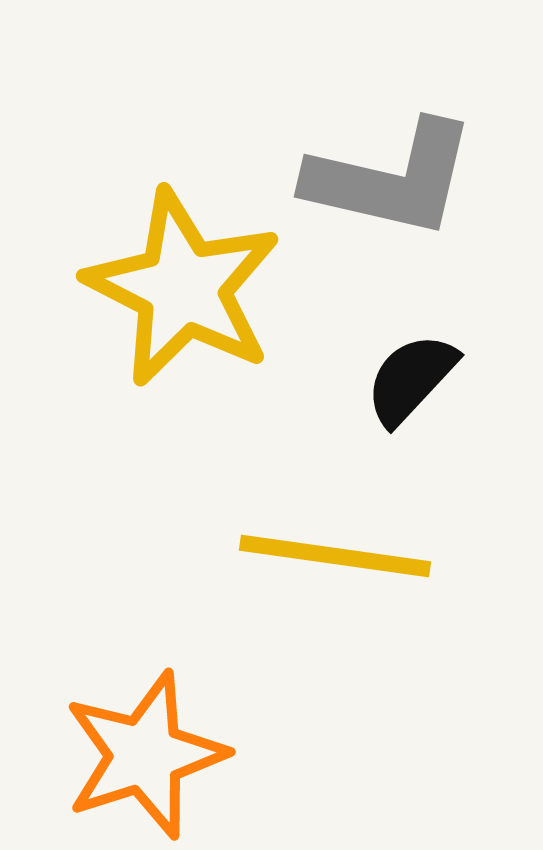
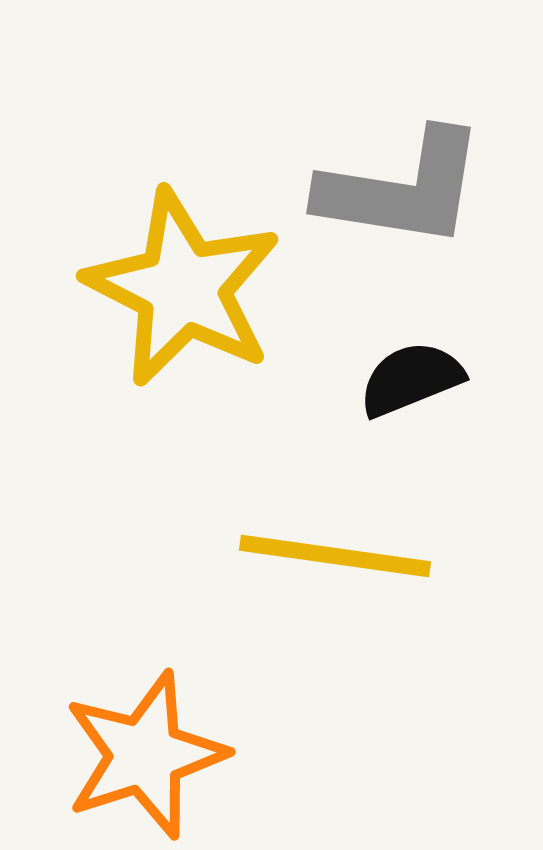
gray L-shape: moved 11 px right, 10 px down; rotated 4 degrees counterclockwise
black semicircle: rotated 25 degrees clockwise
